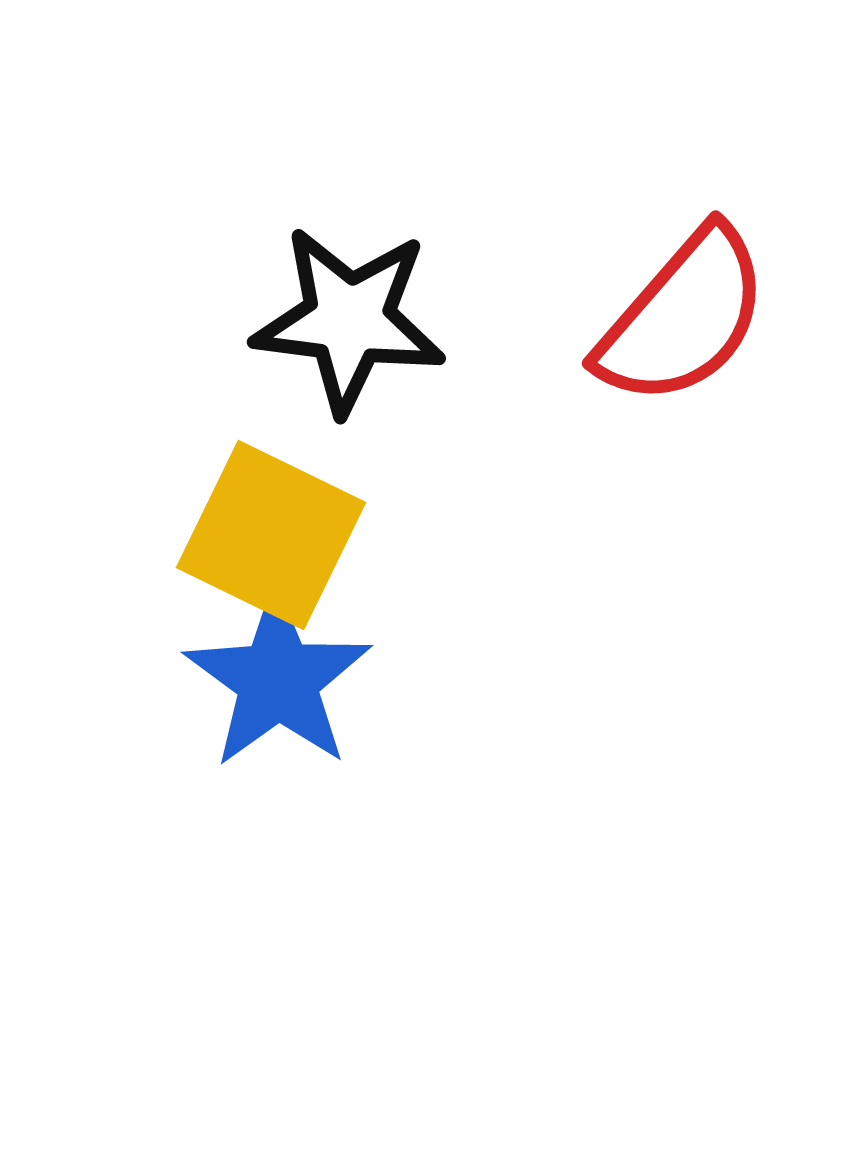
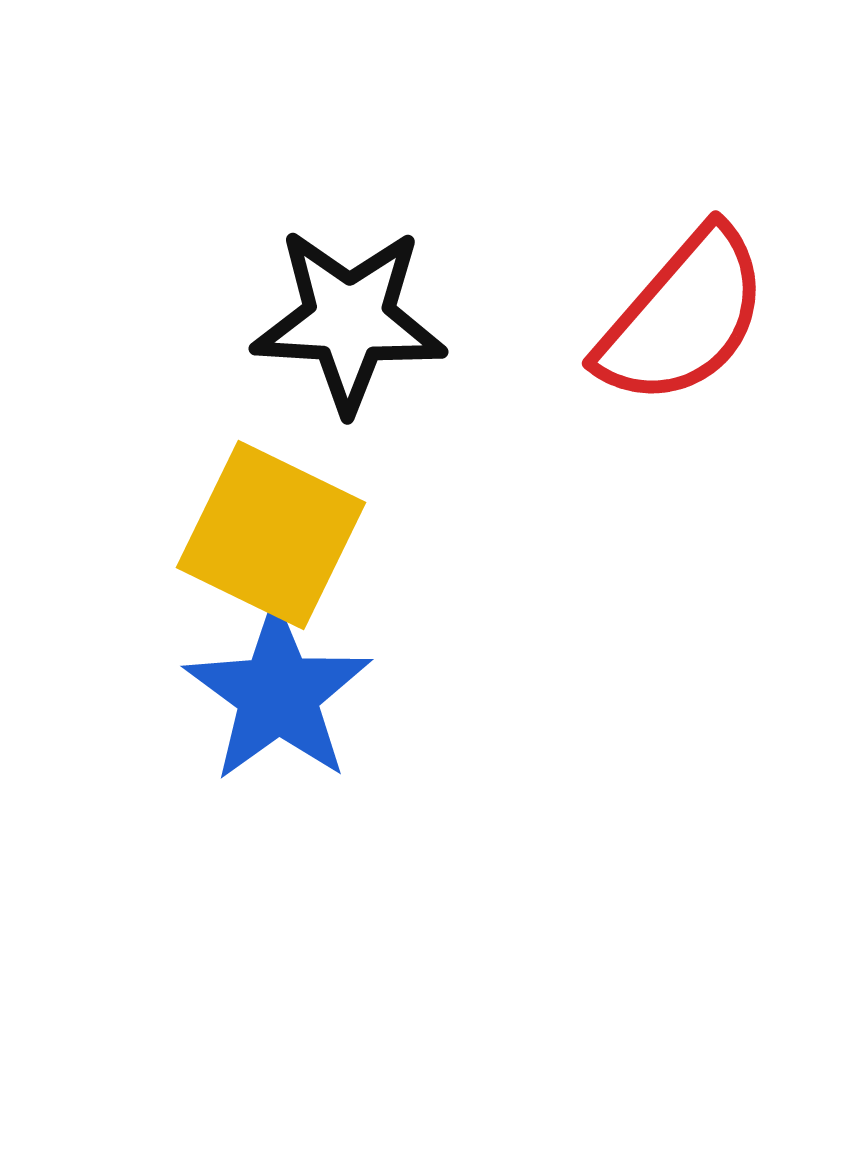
black star: rotated 4 degrees counterclockwise
blue star: moved 14 px down
